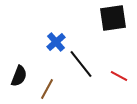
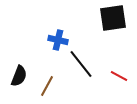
blue cross: moved 2 px right, 2 px up; rotated 36 degrees counterclockwise
brown line: moved 3 px up
